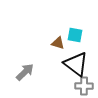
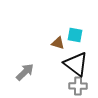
gray cross: moved 6 px left
